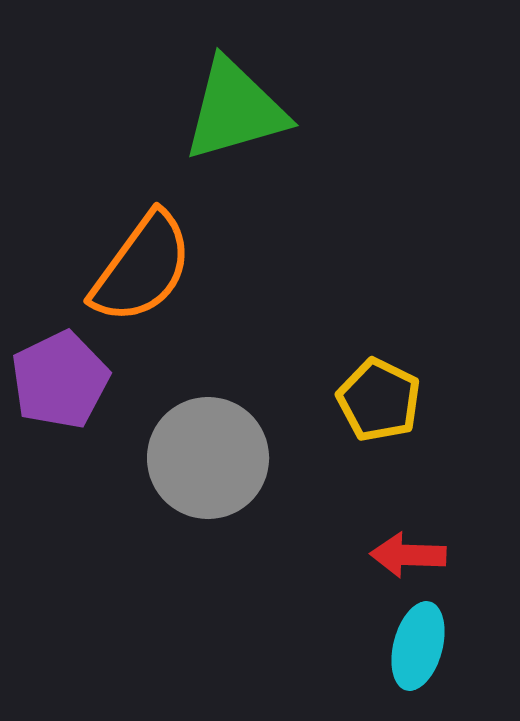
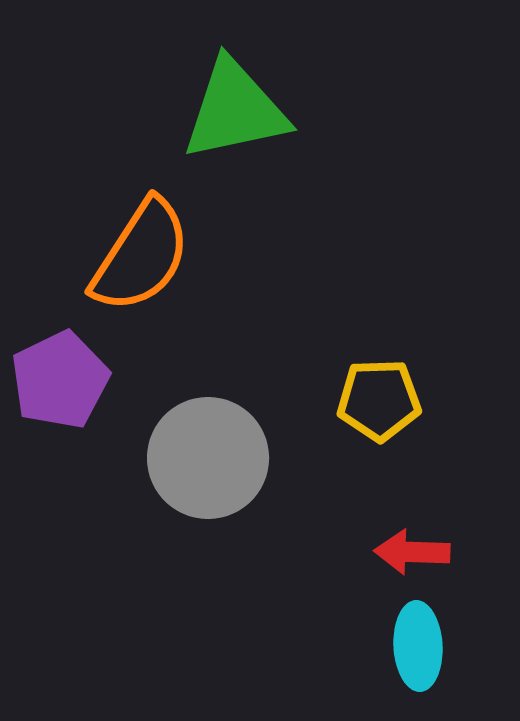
green triangle: rotated 4 degrees clockwise
orange semicircle: moved 1 px left, 12 px up; rotated 3 degrees counterclockwise
yellow pentagon: rotated 28 degrees counterclockwise
red arrow: moved 4 px right, 3 px up
cyan ellipse: rotated 18 degrees counterclockwise
